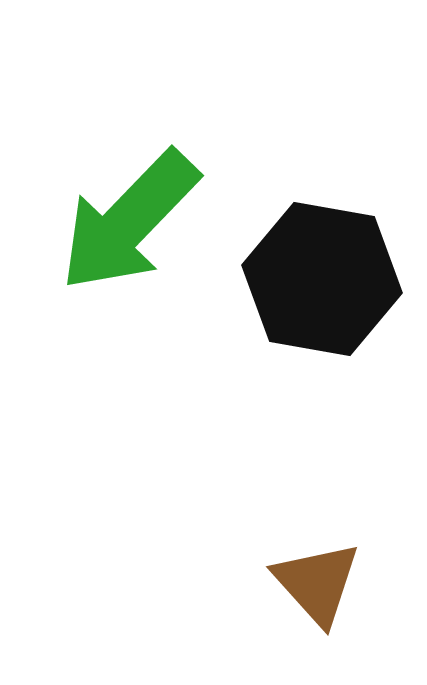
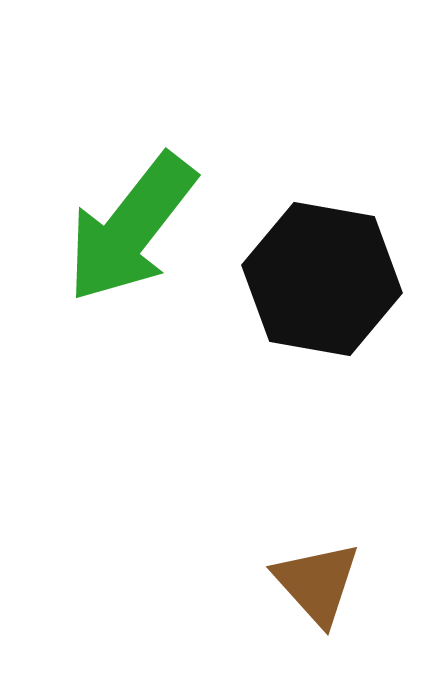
green arrow: moved 2 px right, 7 px down; rotated 6 degrees counterclockwise
